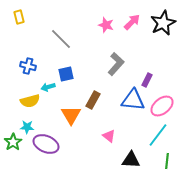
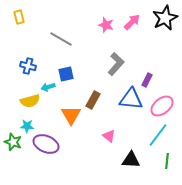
black star: moved 2 px right, 5 px up
gray line: rotated 15 degrees counterclockwise
blue triangle: moved 2 px left, 1 px up
cyan star: moved 1 px up
green star: rotated 18 degrees counterclockwise
